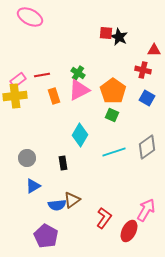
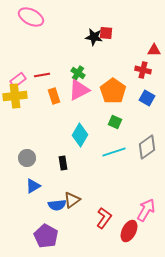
pink ellipse: moved 1 px right
black star: moved 25 px left; rotated 18 degrees counterclockwise
green square: moved 3 px right, 7 px down
